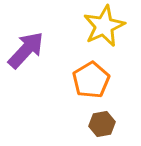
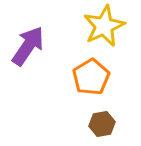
purple arrow: moved 2 px right, 4 px up; rotated 9 degrees counterclockwise
orange pentagon: moved 3 px up
